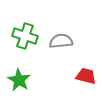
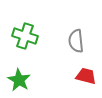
gray semicircle: moved 15 px right; rotated 90 degrees counterclockwise
